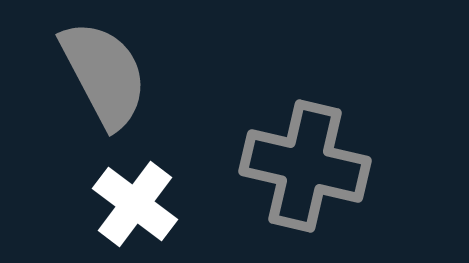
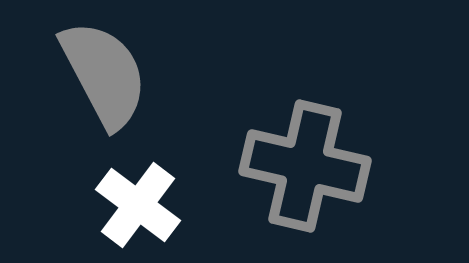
white cross: moved 3 px right, 1 px down
